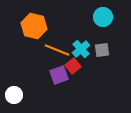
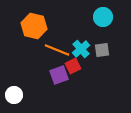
red square: rotated 14 degrees clockwise
